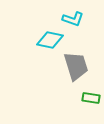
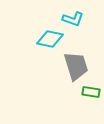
cyan diamond: moved 1 px up
green rectangle: moved 6 px up
